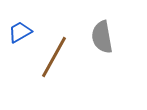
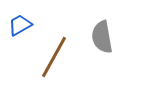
blue trapezoid: moved 7 px up
